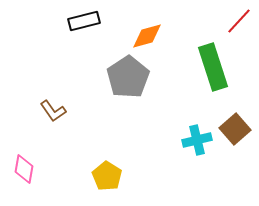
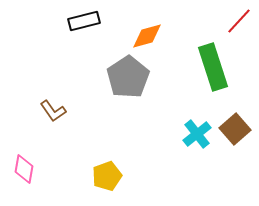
cyan cross: moved 6 px up; rotated 24 degrees counterclockwise
yellow pentagon: rotated 20 degrees clockwise
